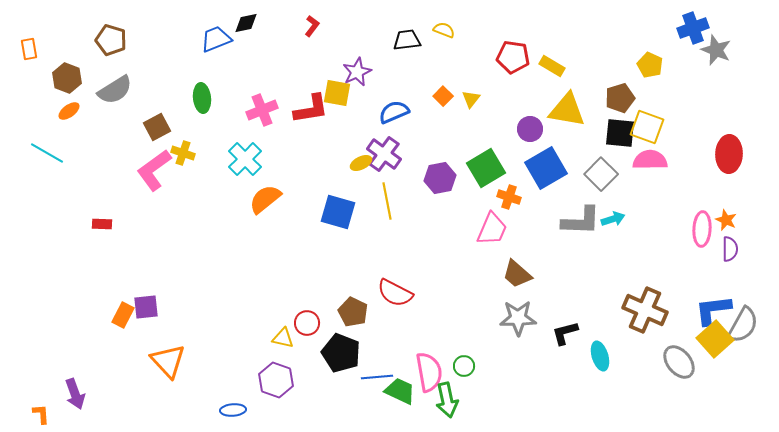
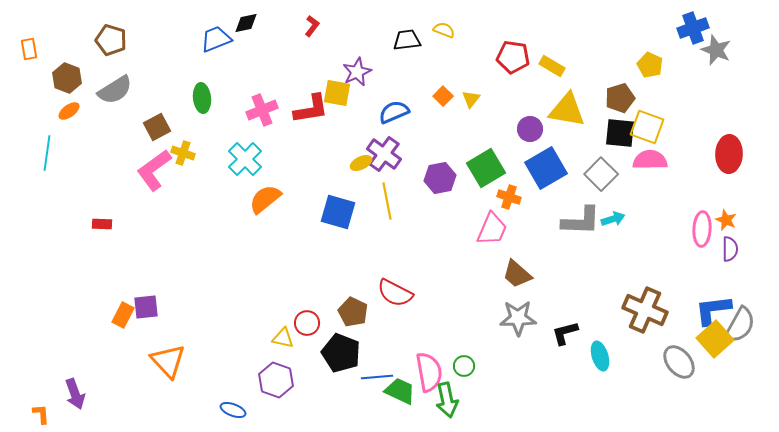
cyan line at (47, 153): rotated 68 degrees clockwise
gray semicircle at (743, 325): moved 3 px left
blue ellipse at (233, 410): rotated 25 degrees clockwise
